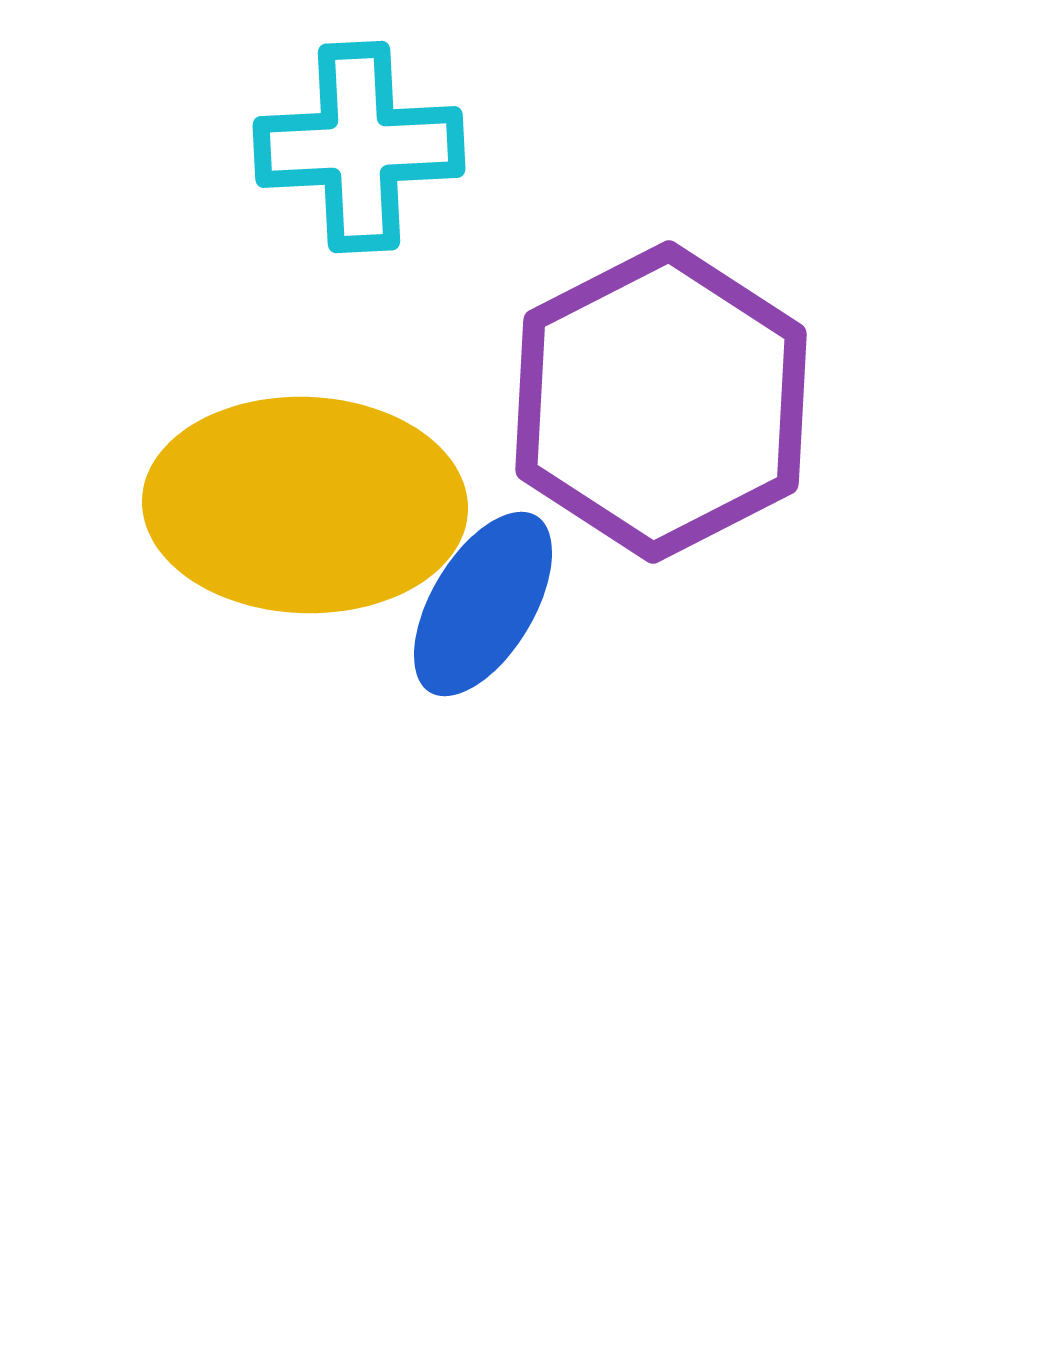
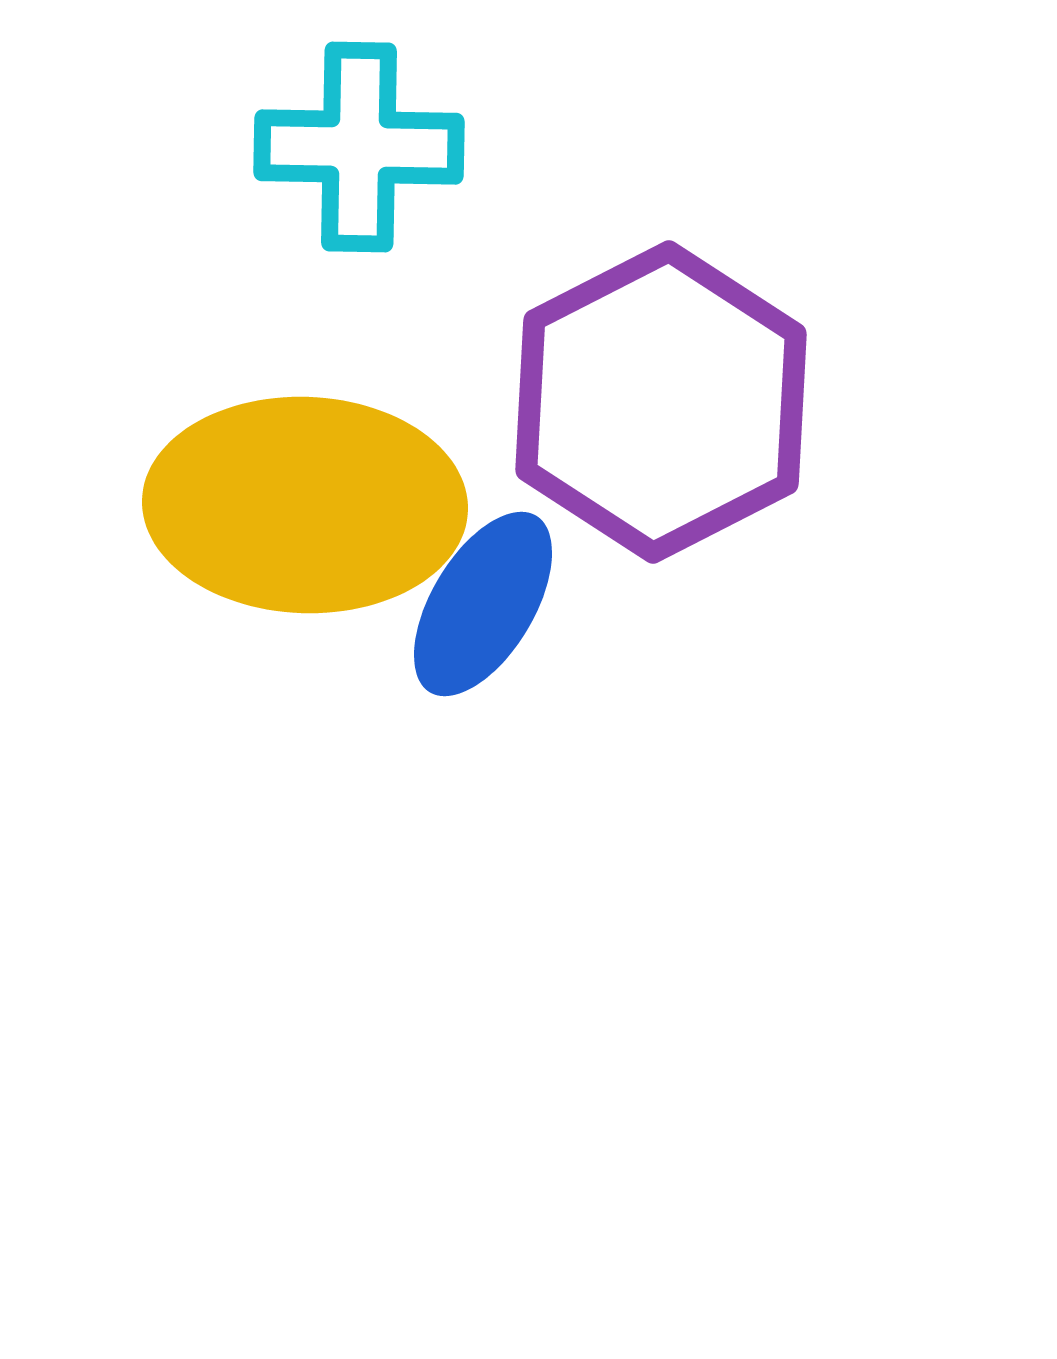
cyan cross: rotated 4 degrees clockwise
